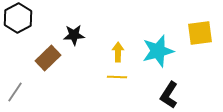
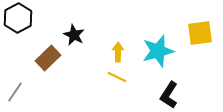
black star: rotated 30 degrees clockwise
yellow line: rotated 24 degrees clockwise
